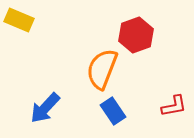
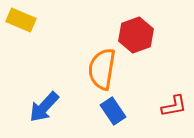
yellow rectangle: moved 2 px right
orange semicircle: rotated 12 degrees counterclockwise
blue arrow: moved 1 px left, 1 px up
